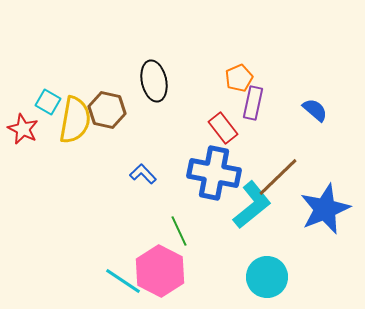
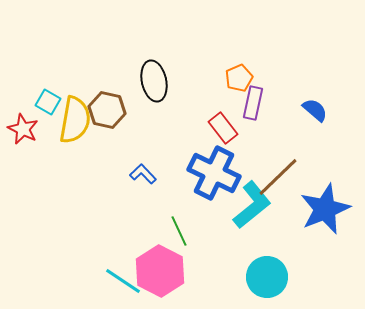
blue cross: rotated 15 degrees clockwise
